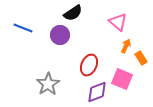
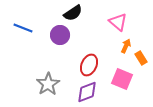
purple diamond: moved 10 px left
